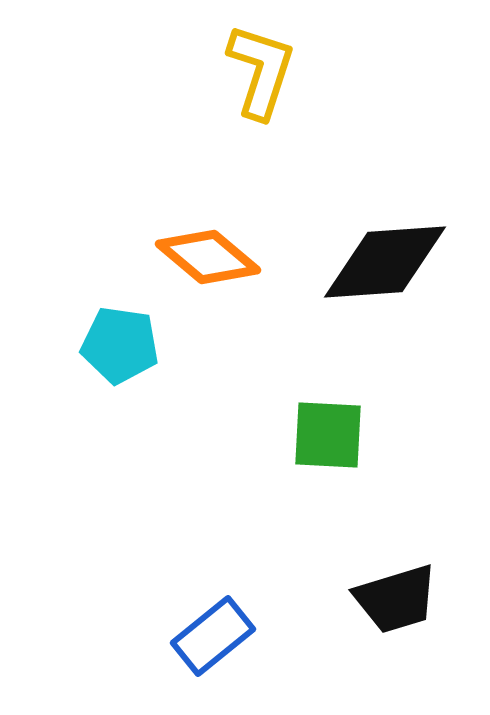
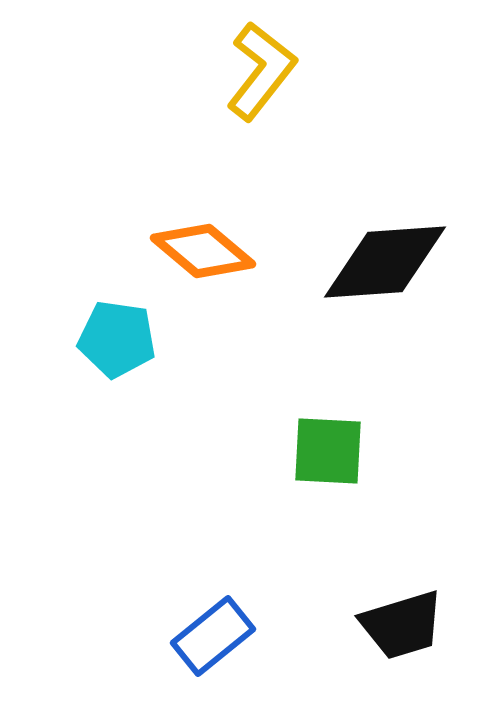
yellow L-shape: rotated 20 degrees clockwise
orange diamond: moved 5 px left, 6 px up
cyan pentagon: moved 3 px left, 6 px up
green square: moved 16 px down
black trapezoid: moved 6 px right, 26 px down
